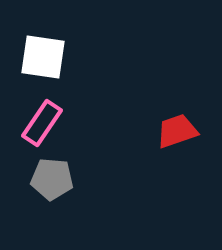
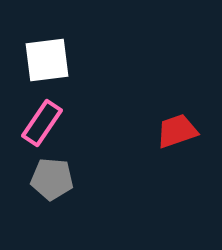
white square: moved 4 px right, 3 px down; rotated 15 degrees counterclockwise
